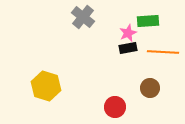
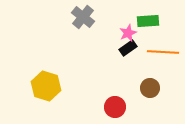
black rectangle: rotated 24 degrees counterclockwise
